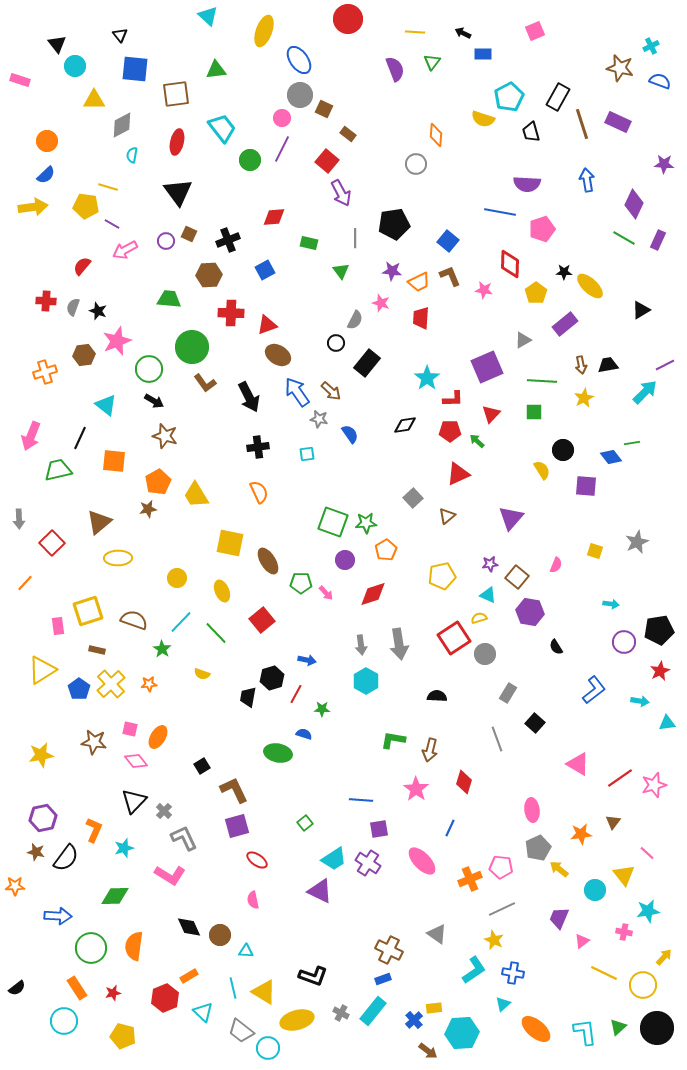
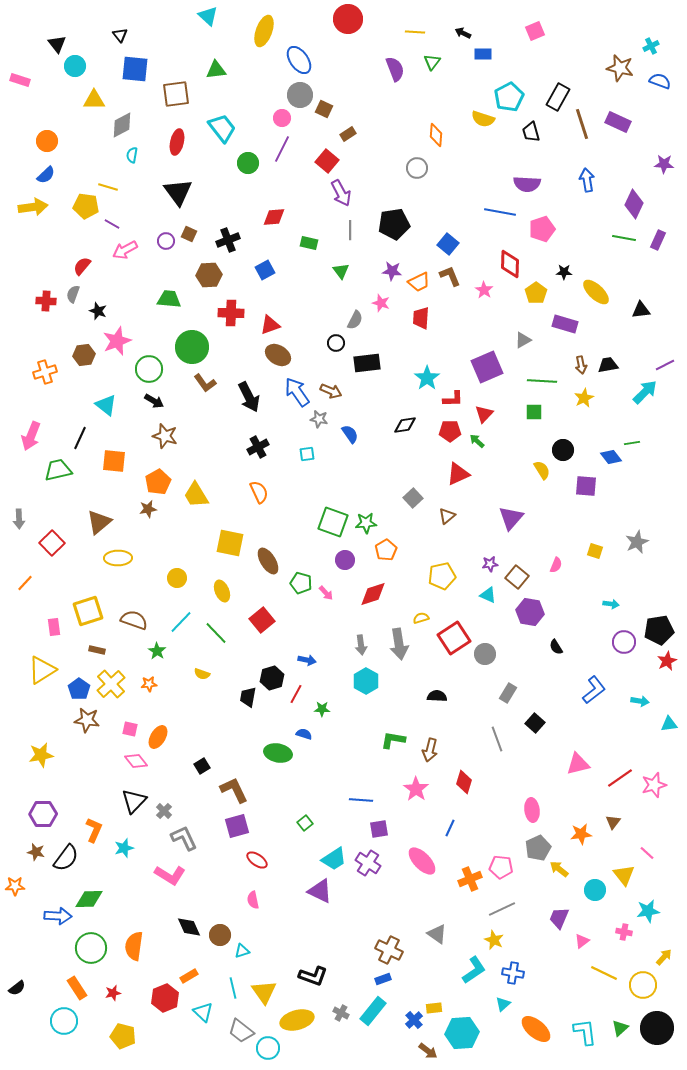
brown rectangle at (348, 134): rotated 70 degrees counterclockwise
green circle at (250, 160): moved 2 px left, 3 px down
gray circle at (416, 164): moved 1 px right, 4 px down
gray line at (355, 238): moved 5 px left, 8 px up
green line at (624, 238): rotated 20 degrees counterclockwise
blue square at (448, 241): moved 3 px down
yellow ellipse at (590, 286): moved 6 px right, 6 px down
pink star at (484, 290): rotated 24 degrees clockwise
gray semicircle at (73, 307): moved 13 px up
black triangle at (641, 310): rotated 24 degrees clockwise
purple rectangle at (565, 324): rotated 55 degrees clockwise
red triangle at (267, 325): moved 3 px right
black rectangle at (367, 363): rotated 44 degrees clockwise
brown arrow at (331, 391): rotated 20 degrees counterclockwise
red triangle at (491, 414): moved 7 px left
black cross at (258, 447): rotated 20 degrees counterclockwise
green pentagon at (301, 583): rotated 15 degrees clockwise
yellow semicircle at (479, 618): moved 58 px left
pink rectangle at (58, 626): moved 4 px left, 1 px down
green star at (162, 649): moved 5 px left, 2 px down
red star at (660, 671): moved 7 px right, 10 px up
cyan triangle at (667, 723): moved 2 px right, 1 px down
brown star at (94, 742): moved 7 px left, 22 px up
pink triangle at (578, 764): rotated 45 degrees counterclockwise
purple hexagon at (43, 818): moved 4 px up; rotated 12 degrees clockwise
green diamond at (115, 896): moved 26 px left, 3 px down
cyan triangle at (246, 951): moved 4 px left; rotated 21 degrees counterclockwise
yellow triangle at (264, 992): rotated 24 degrees clockwise
green triangle at (618, 1027): moved 2 px right, 1 px down
